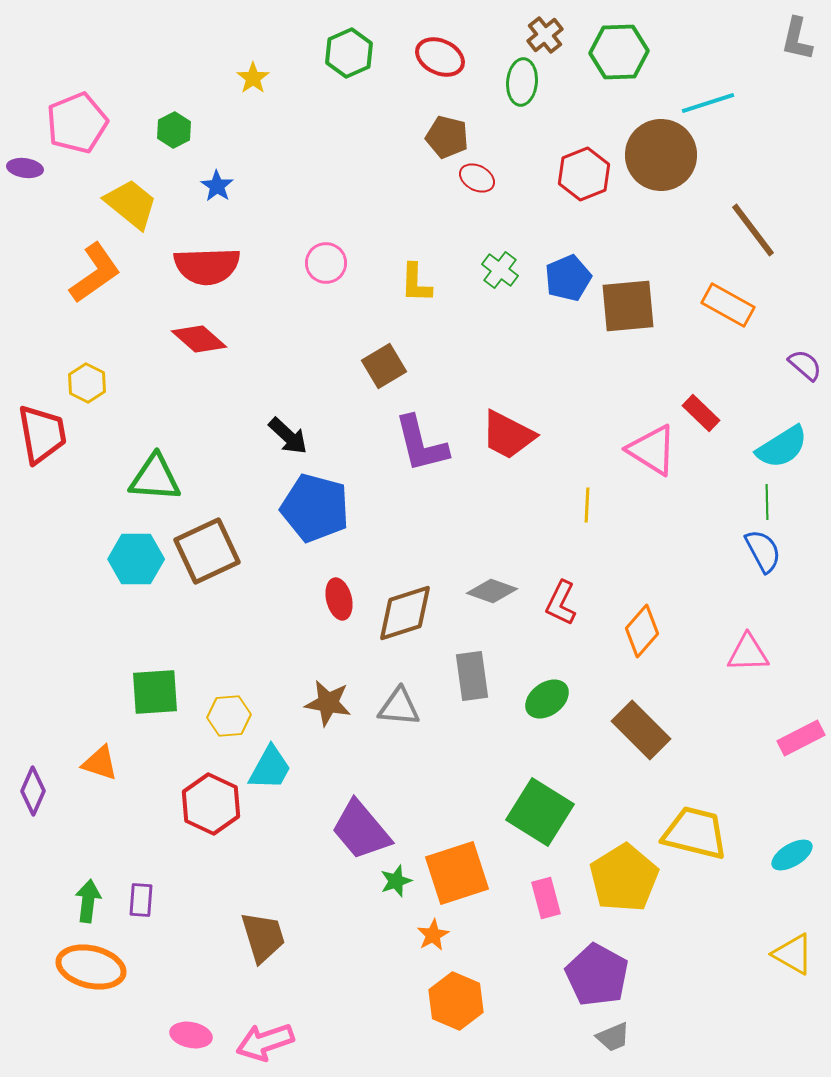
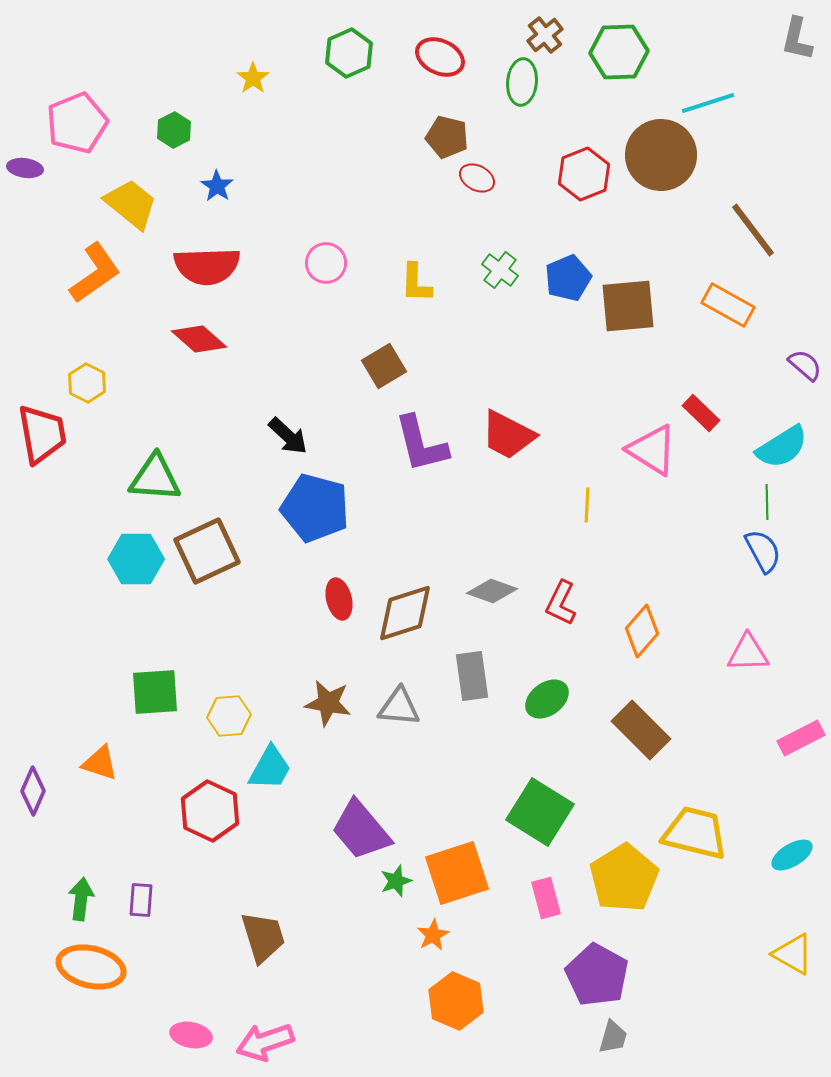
red hexagon at (211, 804): moved 1 px left, 7 px down
green arrow at (88, 901): moved 7 px left, 2 px up
gray trapezoid at (613, 1037): rotated 51 degrees counterclockwise
